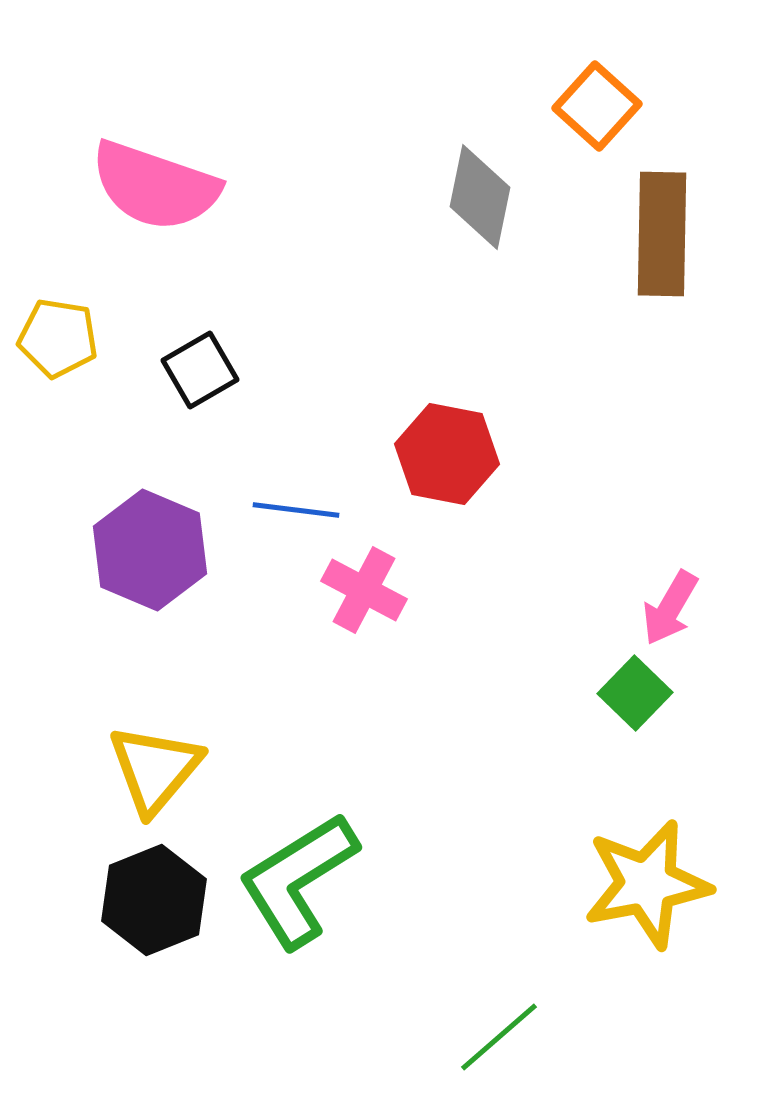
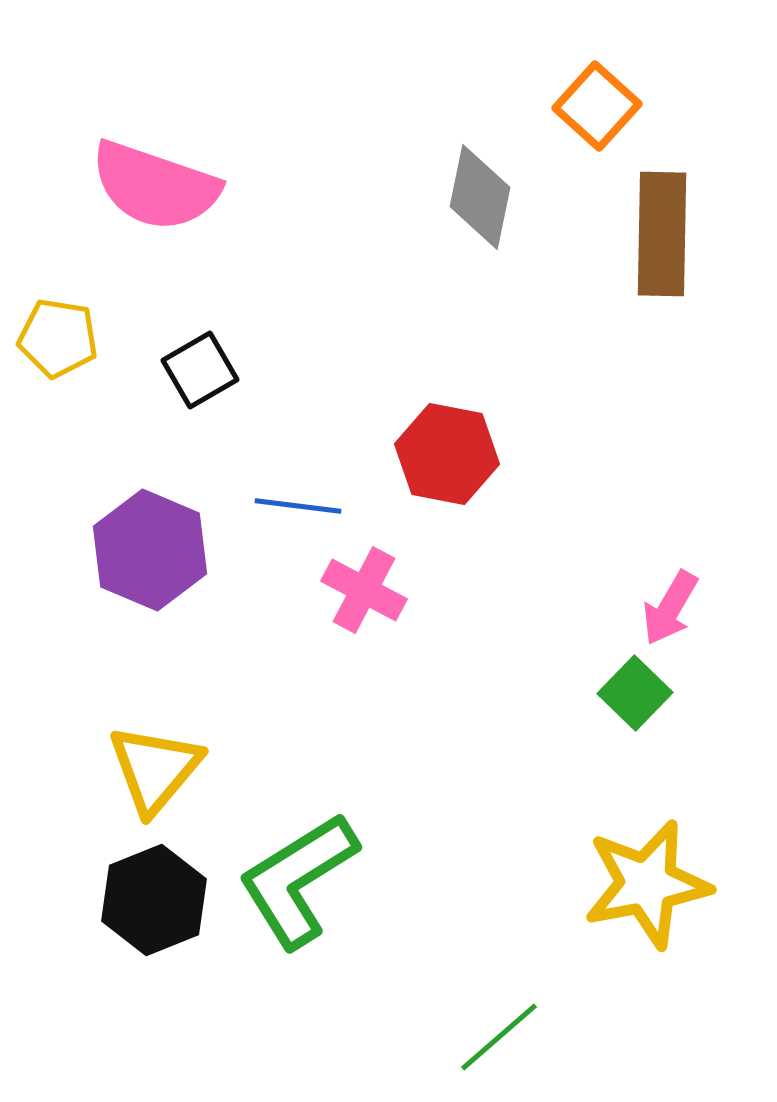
blue line: moved 2 px right, 4 px up
